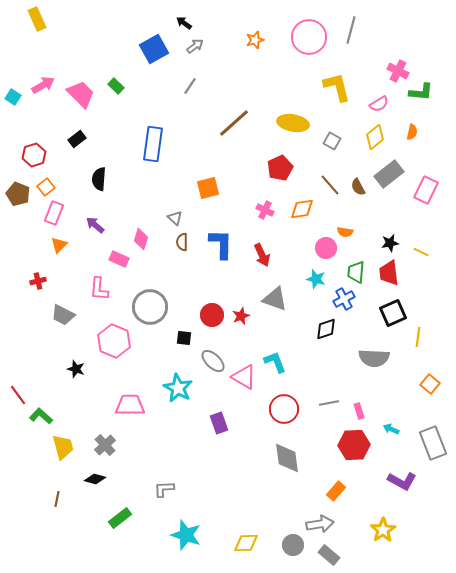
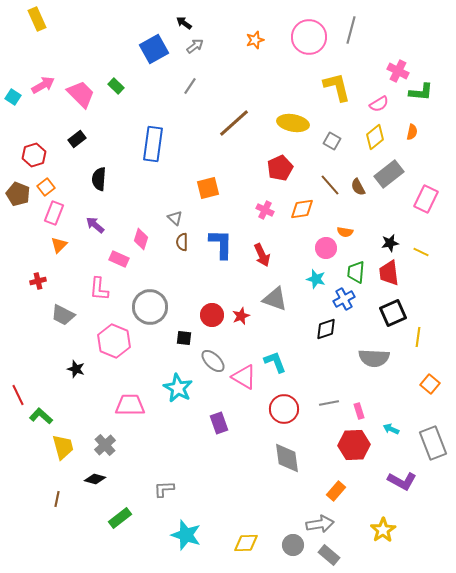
pink rectangle at (426, 190): moved 9 px down
red line at (18, 395): rotated 10 degrees clockwise
